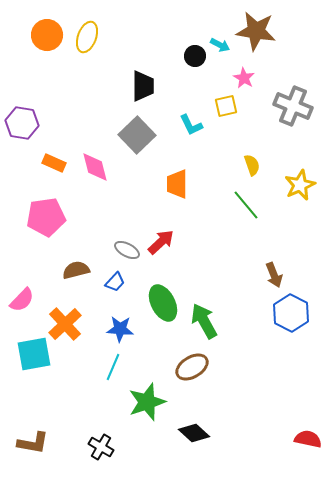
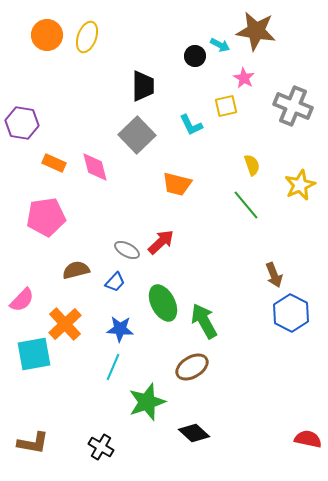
orange trapezoid: rotated 76 degrees counterclockwise
